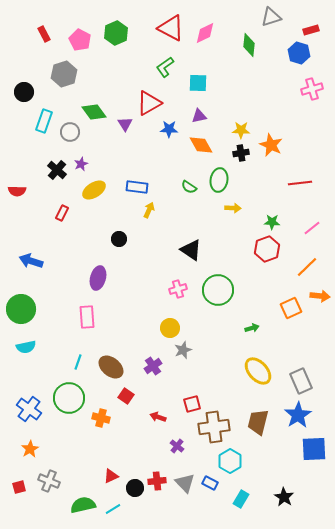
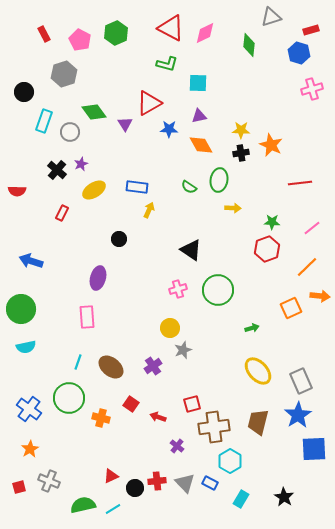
green L-shape at (165, 67): moved 2 px right, 3 px up; rotated 130 degrees counterclockwise
red square at (126, 396): moved 5 px right, 8 px down
